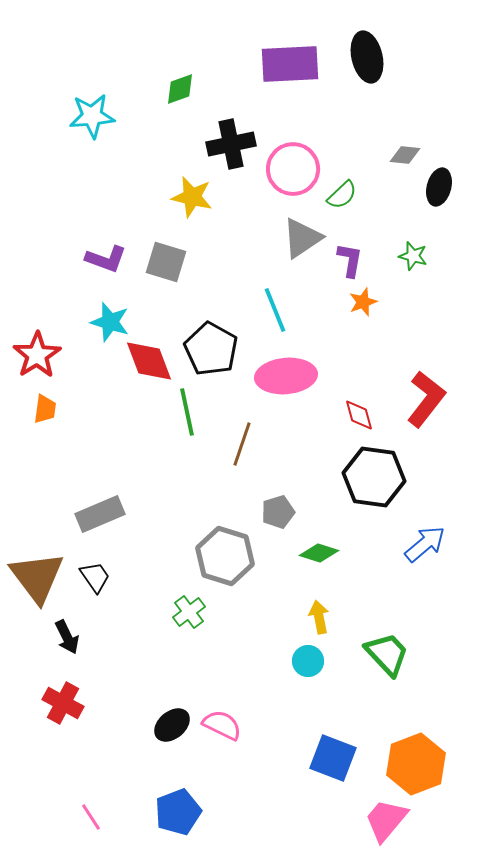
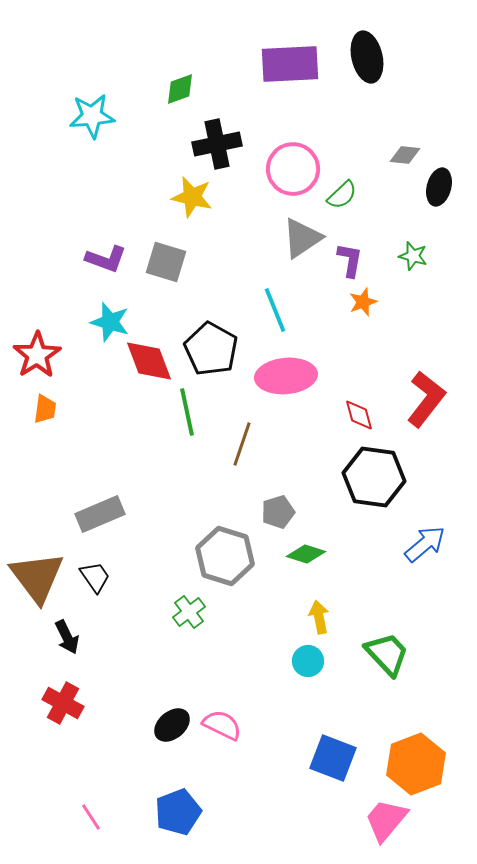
black cross at (231, 144): moved 14 px left
green diamond at (319, 553): moved 13 px left, 1 px down
